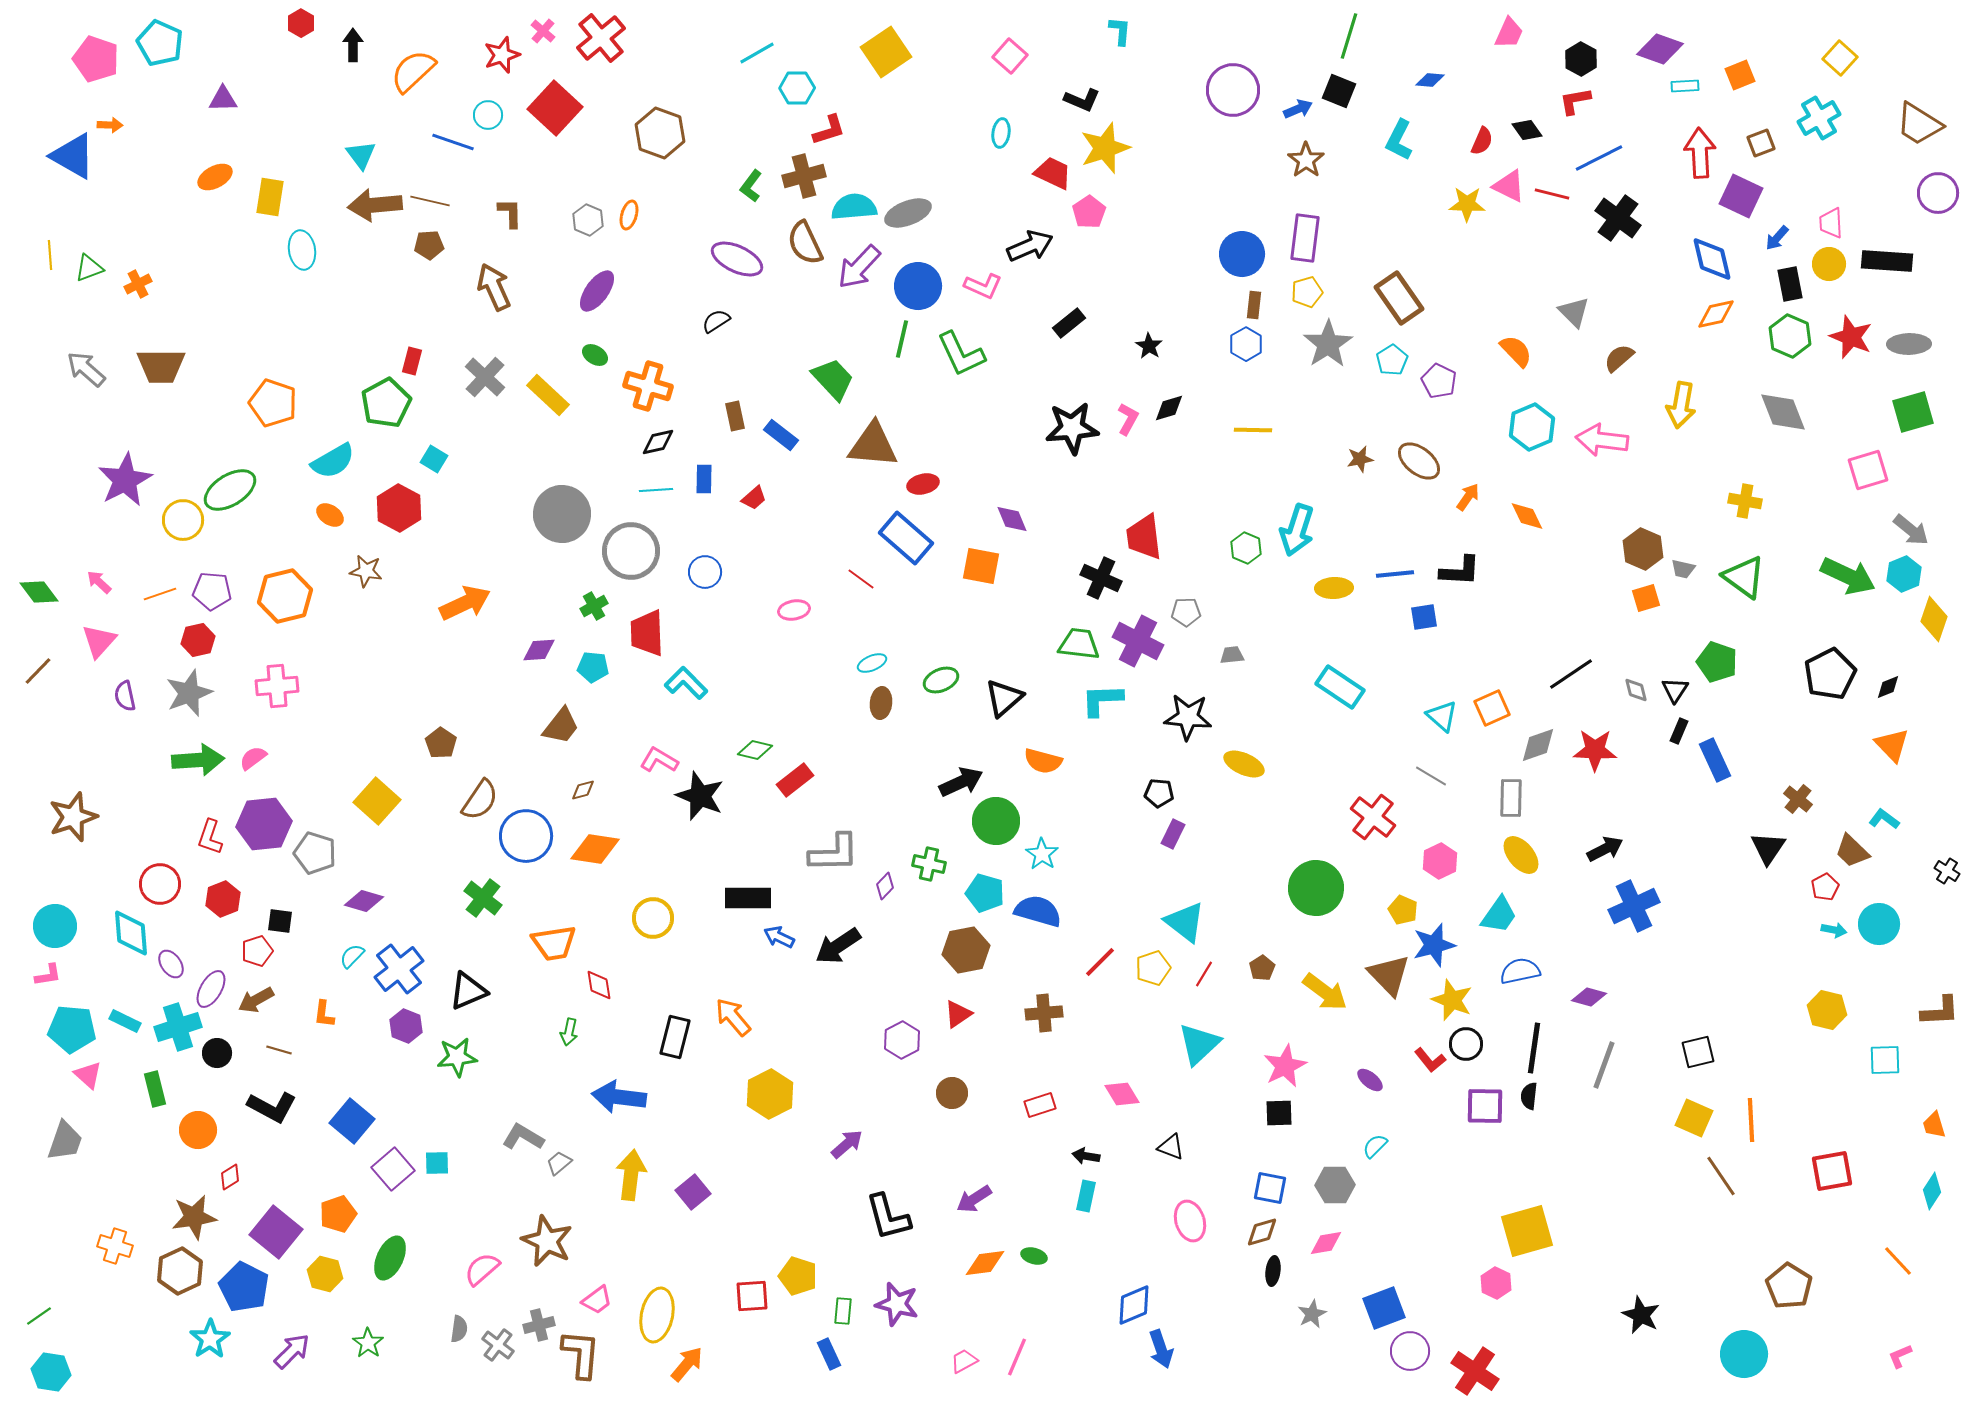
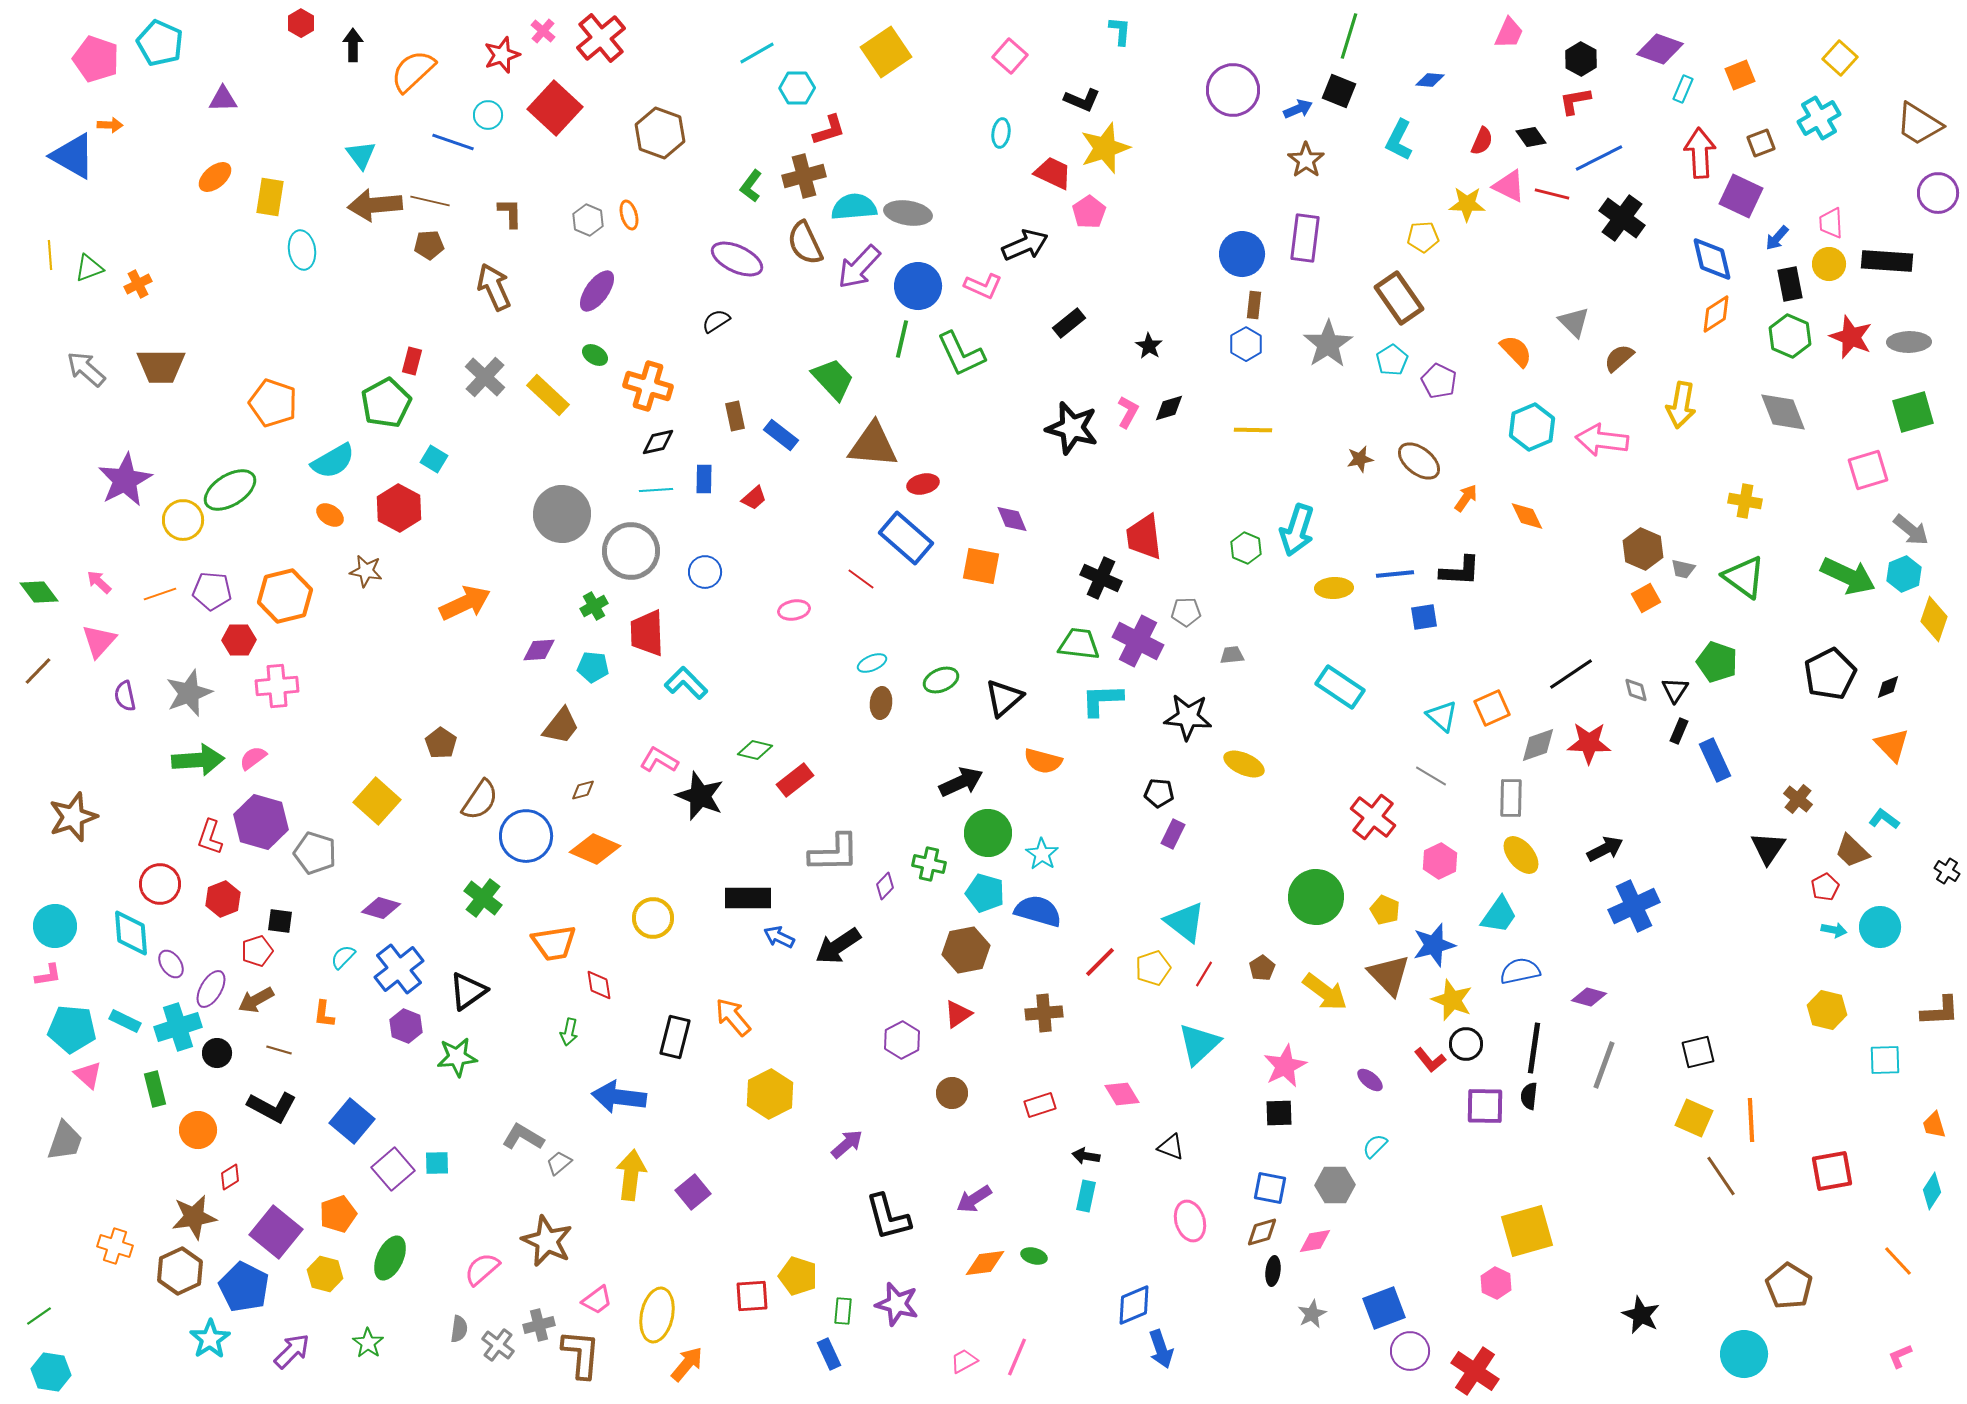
cyan rectangle at (1685, 86): moved 2 px left, 3 px down; rotated 64 degrees counterclockwise
black diamond at (1527, 130): moved 4 px right, 7 px down
orange ellipse at (215, 177): rotated 12 degrees counterclockwise
gray ellipse at (908, 213): rotated 30 degrees clockwise
orange ellipse at (629, 215): rotated 32 degrees counterclockwise
black cross at (1618, 218): moved 4 px right
black arrow at (1030, 246): moved 5 px left, 1 px up
yellow pentagon at (1307, 292): moved 116 px right, 55 px up; rotated 12 degrees clockwise
gray triangle at (1574, 312): moved 10 px down
orange diamond at (1716, 314): rotated 21 degrees counterclockwise
gray ellipse at (1909, 344): moved 2 px up
pink L-shape at (1128, 419): moved 7 px up
black star at (1072, 428): rotated 20 degrees clockwise
orange arrow at (1468, 497): moved 2 px left, 1 px down
orange square at (1646, 598): rotated 12 degrees counterclockwise
red hexagon at (198, 640): moved 41 px right; rotated 12 degrees clockwise
red star at (1595, 750): moved 6 px left, 7 px up
green circle at (996, 821): moved 8 px left, 12 px down
purple hexagon at (264, 824): moved 3 px left, 2 px up; rotated 22 degrees clockwise
orange diamond at (595, 849): rotated 15 degrees clockwise
green circle at (1316, 888): moved 9 px down
purple diamond at (364, 901): moved 17 px right, 7 px down
yellow pentagon at (1403, 910): moved 18 px left
cyan circle at (1879, 924): moved 1 px right, 3 px down
cyan semicircle at (352, 956): moved 9 px left, 1 px down
black triangle at (468, 991): rotated 12 degrees counterclockwise
pink diamond at (1326, 1243): moved 11 px left, 2 px up
